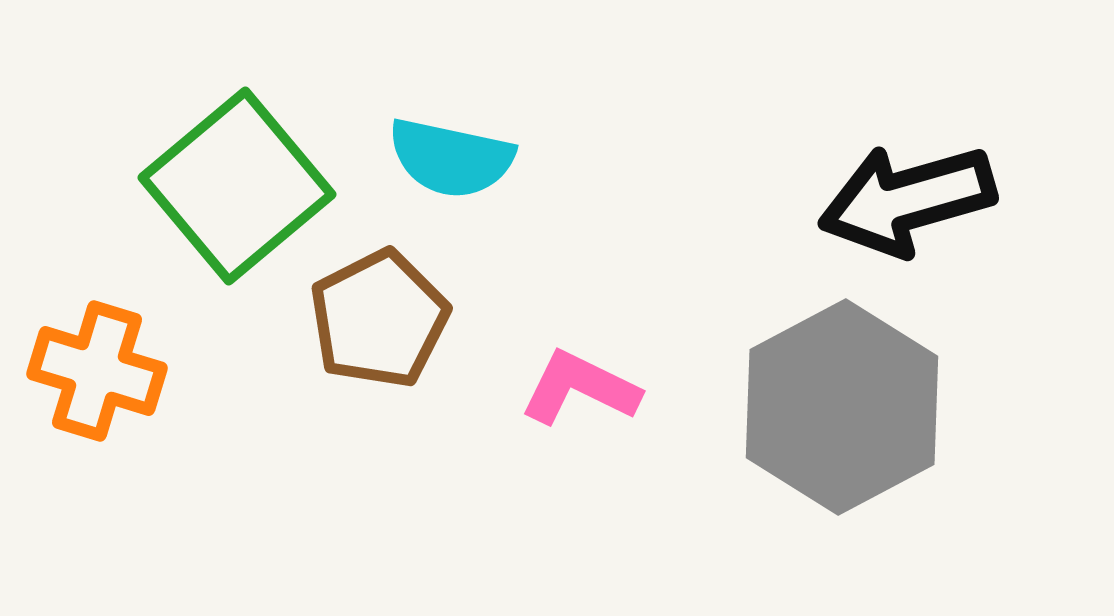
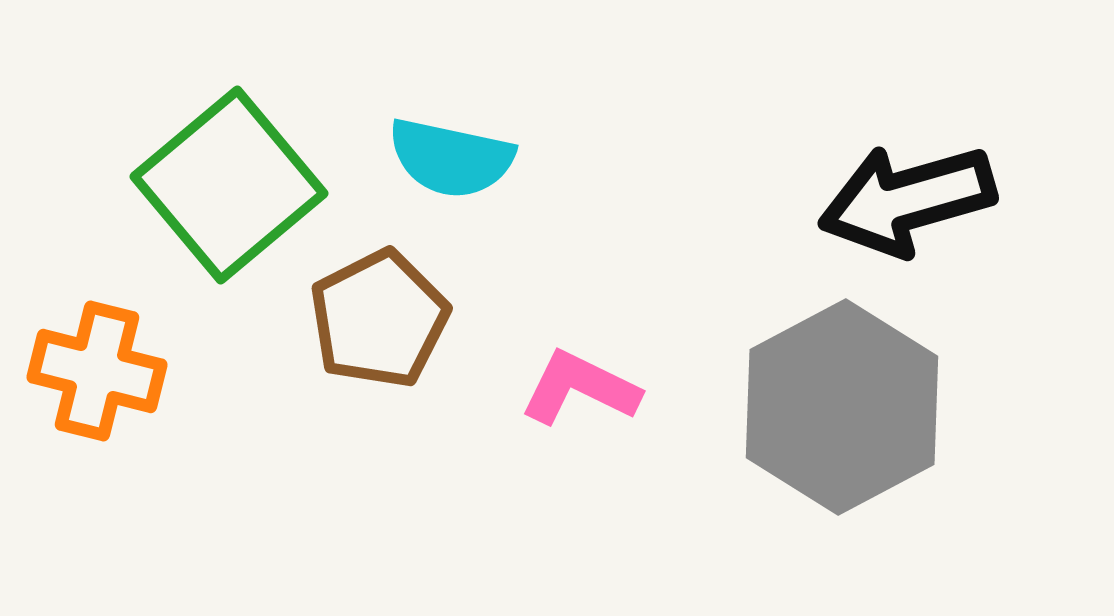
green square: moved 8 px left, 1 px up
orange cross: rotated 3 degrees counterclockwise
